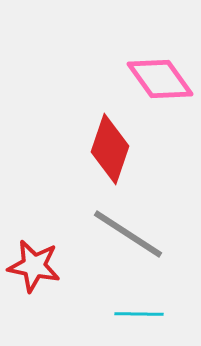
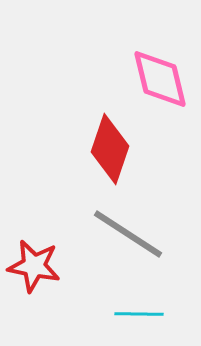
pink diamond: rotated 22 degrees clockwise
